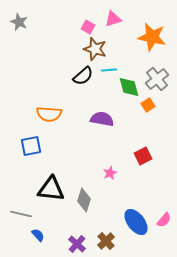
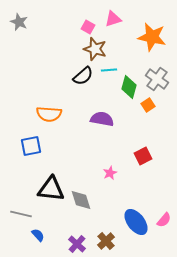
gray cross: rotated 15 degrees counterclockwise
green diamond: rotated 30 degrees clockwise
gray diamond: moved 3 px left; rotated 35 degrees counterclockwise
